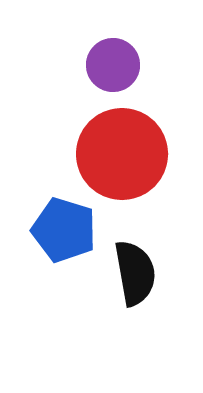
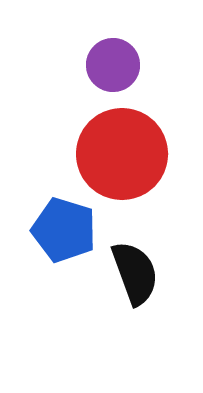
black semicircle: rotated 10 degrees counterclockwise
